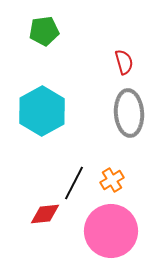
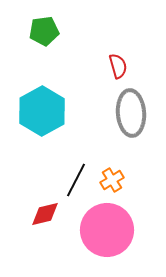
red semicircle: moved 6 px left, 4 px down
gray ellipse: moved 2 px right
black line: moved 2 px right, 3 px up
red diamond: rotated 8 degrees counterclockwise
pink circle: moved 4 px left, 1 px up
